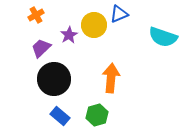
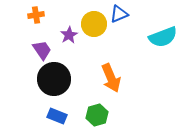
orange cross: rotated 21 degrees clockwise
yellow circle: moved 1 px up
cyan semicircle: rotated 40 degrees counterclockwise
purple trapezoid: moved 1 px right, 2 px down; rotated 100 degrees clockwise
orange arrow: rotated 152 degrees clockwise
blue rectangle: moved 3 px left; rotated 18 degrees counterclockwise
